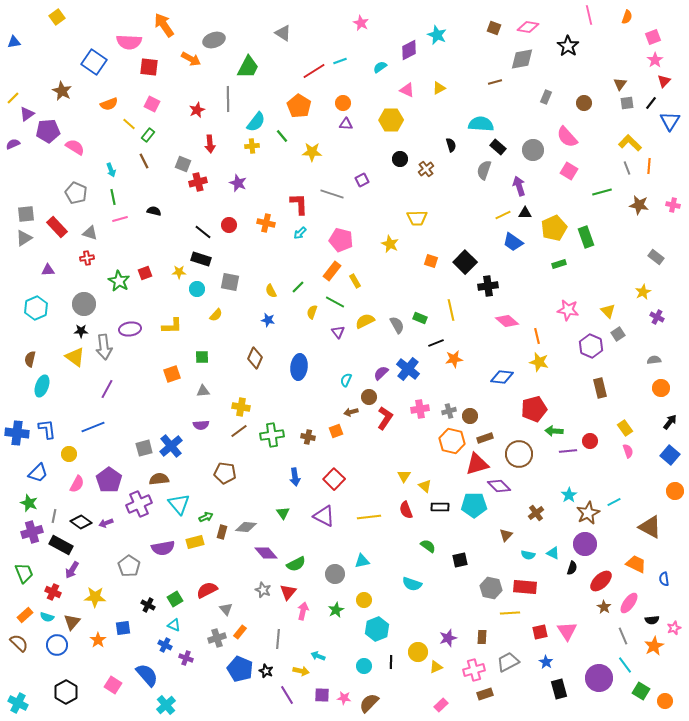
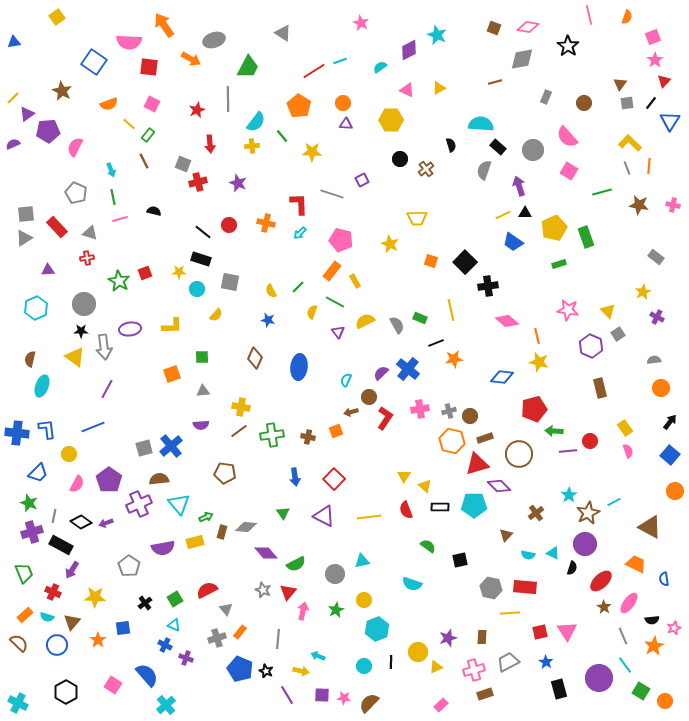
pink semicircle at (75, 147): rotated 96 degrees counterclockwise
black cross at (148, 605): moved 3 px left, 2 px up; rotated 24 degrees clockwise
